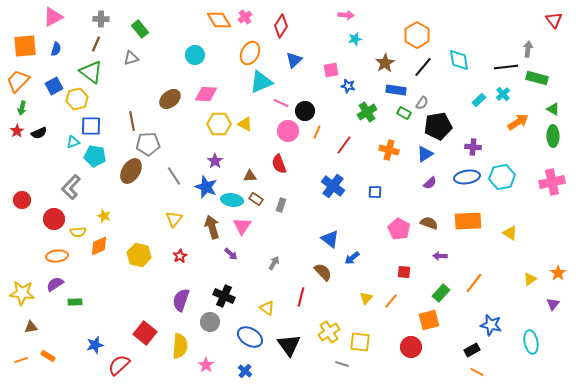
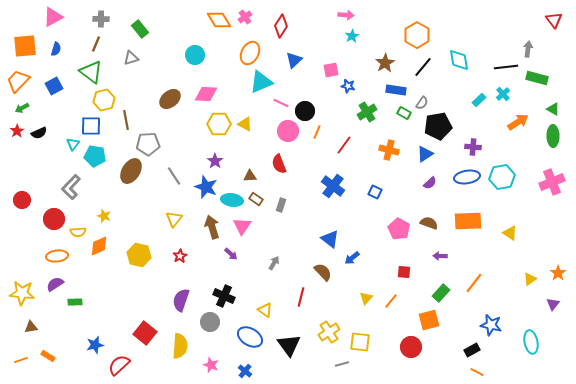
cyan star at (355, 39): moved 3 px left, 3 px up; rotated 16 degrees counterclockwise
yellow hexagon at (77, 99): moved 27 px right, 1 px down
green arrow at (22, 108): rotated 48 degrees clockwise
brown line at (132, 121): moved 6 px left, 1 px up
cyan triangle at (73, 142): moved 2 px down; rotated 32 degrees counterclockwise
pink cross at (552, 182): rotated 10 degrees counterclockwise
blue square at (375, 192): rotated 24 degrees clockwise
yellow triangle at (267, 308): moved 2 px left, 2 px down
gray line at (342, 364): rotated 32 degrees counterclockwise
pink star at (206, 365): moved 5 px right; rotated 14 degrees counterclockwise
